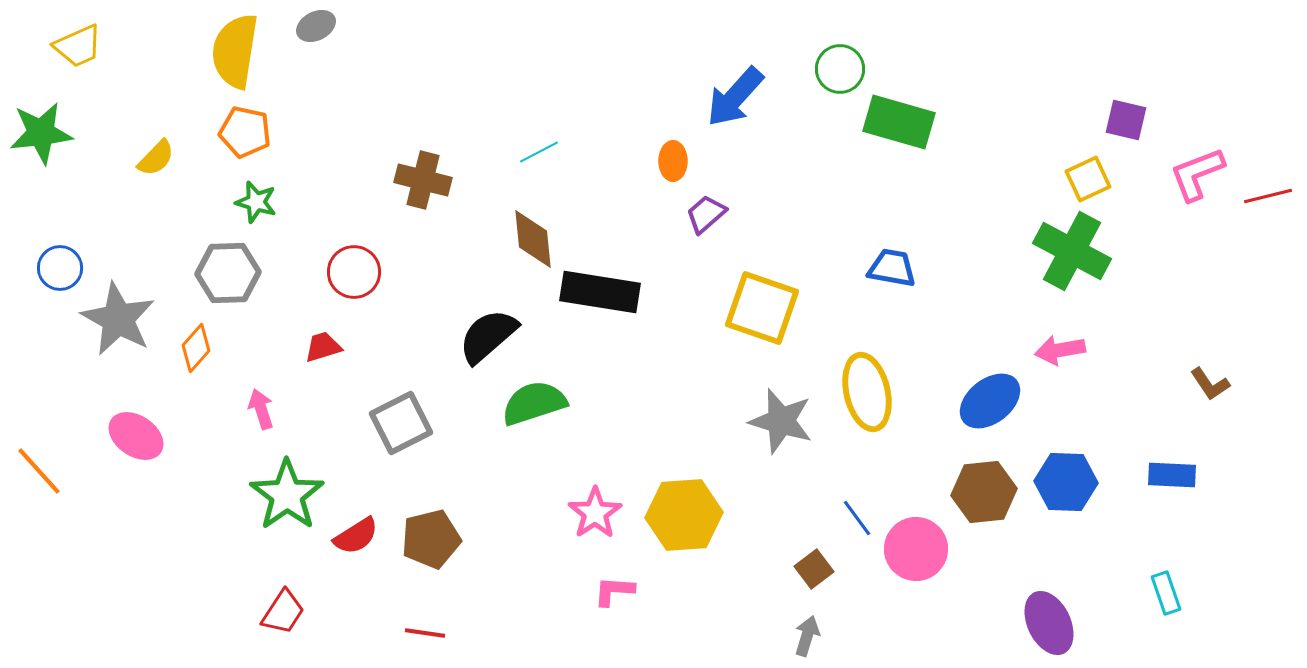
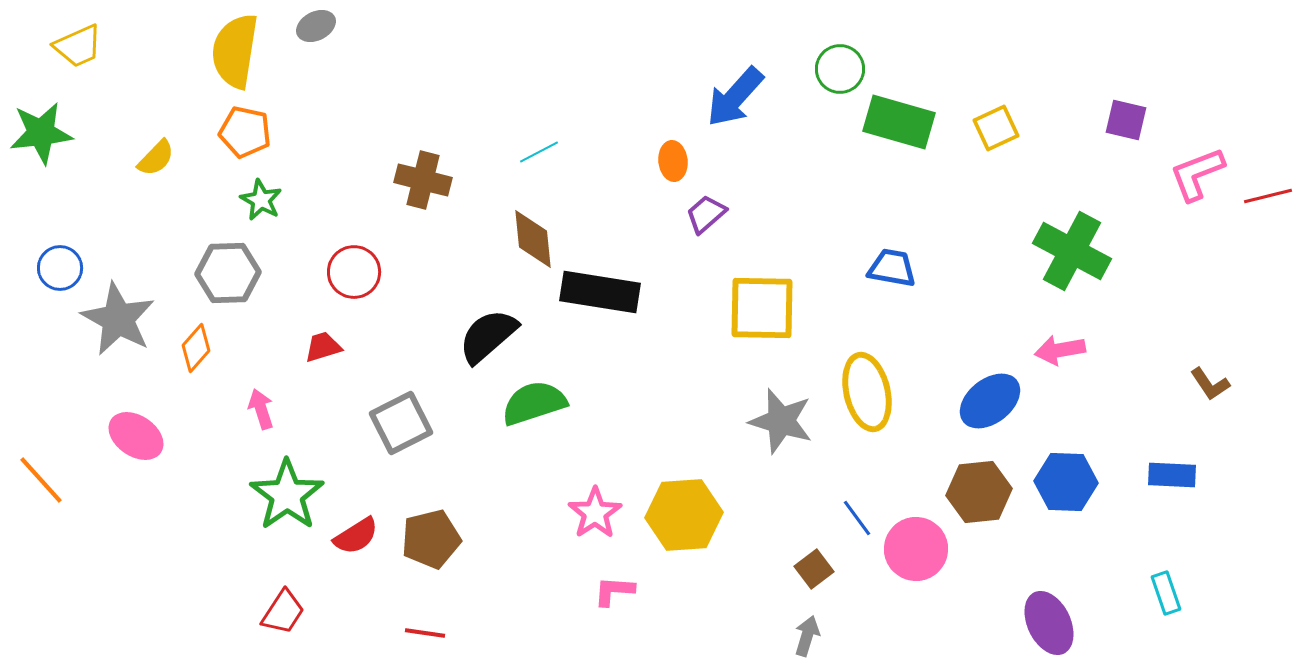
orange ellipse at (673, 161): rotated 6 degrees counterclockwise
yellow square at (1088, 179): moved 92 px left, 51 px up
green star at (256, 202): moved 5 px right, 2 px up; rotated 12 degrees clockwise
yellow square at (762, 308): rotated 18 degrees counterclockwise
orange line at (39, 471): moved 2 px right, 9 px down
brown hexagon at (984, 492): moved 5 px left
